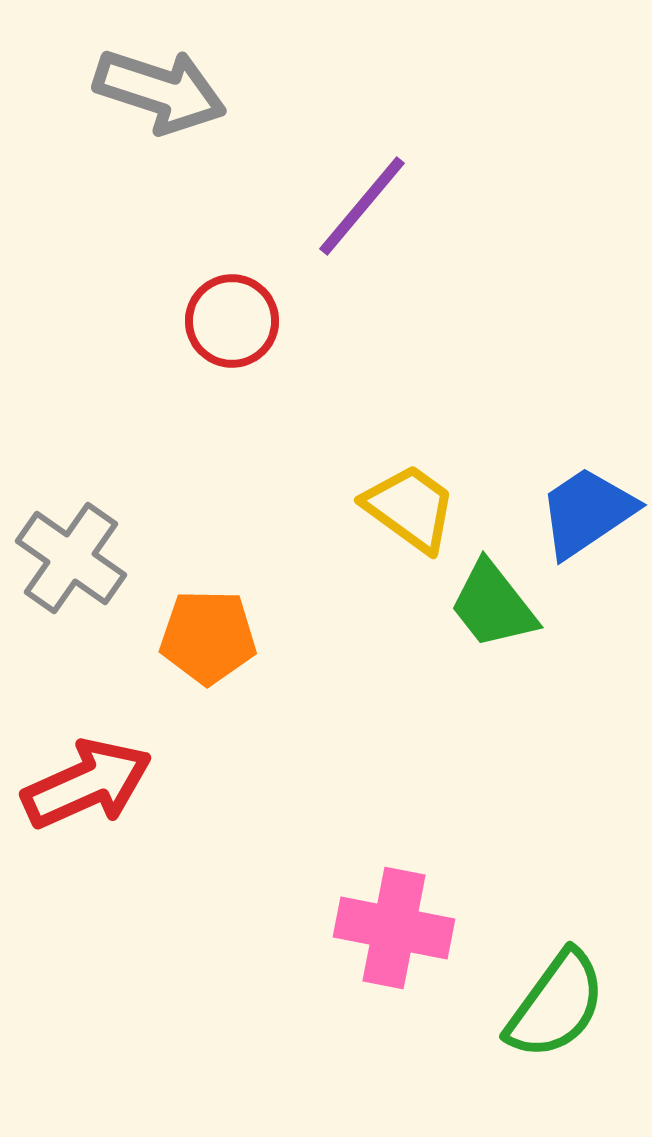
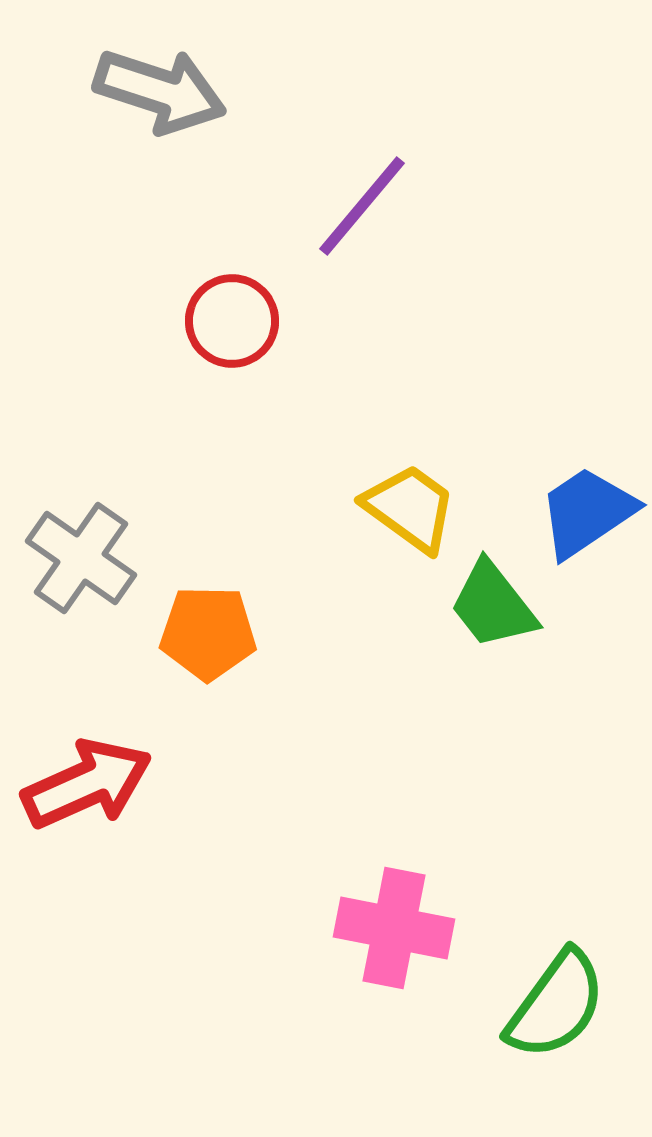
gray cross: moved 10 px right
orange pentagon: moved 4 px up
